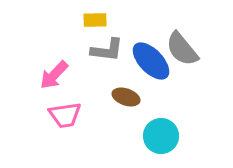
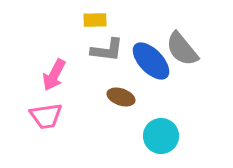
pink arrow: rotated 16 degrees counterclockwise
brown ellipse: moved 5 px left
pink trapezoid: moved 19 px left, 1 px down
